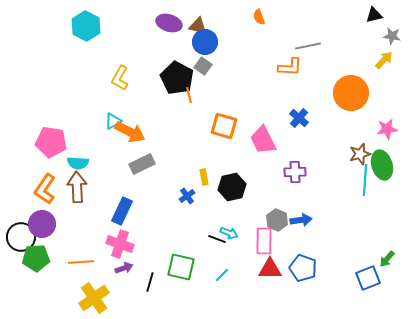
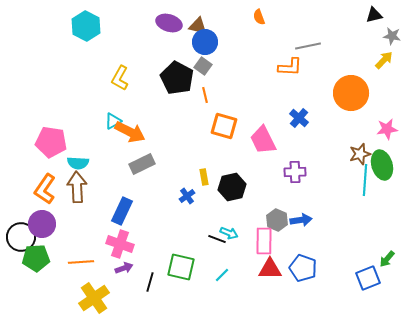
orange line at (189, 95): moved 16 px right
